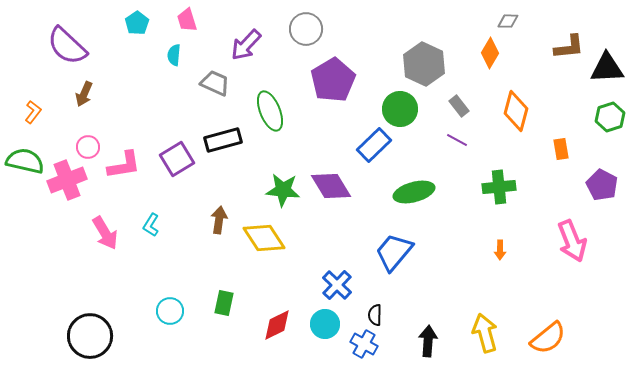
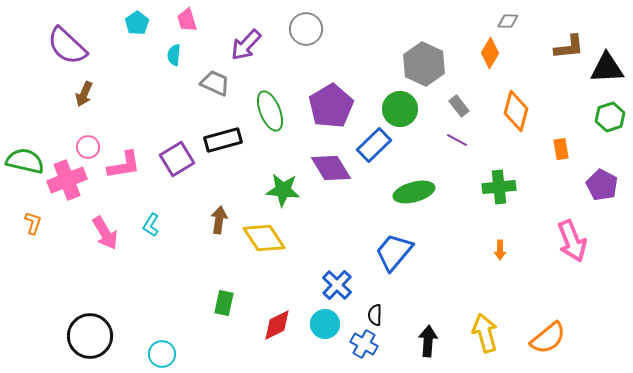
purple pentagon at (333, 80): moved 2 px left, 26 px down
orange L-shape at (33, 112): moved 111 px down; rotated 20 degrees counterclockwise
purple diamond at (331, 186): moved 18 px up
cyan circle at (170, 311): moved 8 px left, 43 px down
